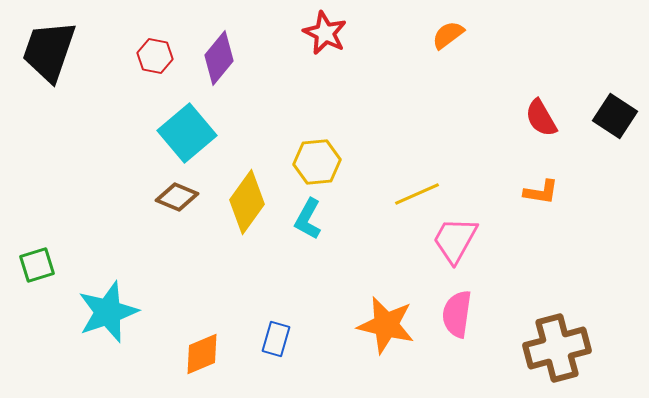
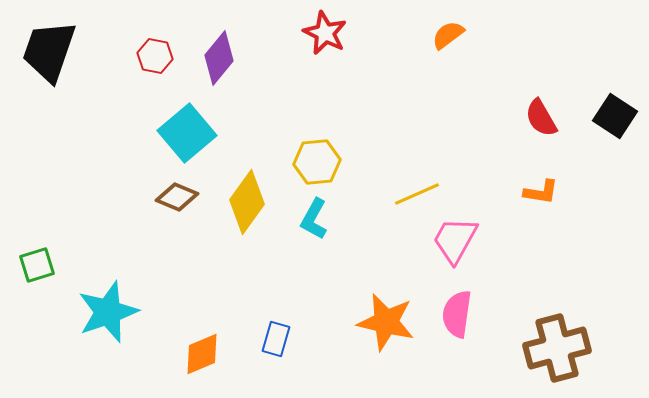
cyan L-shape: moved 6 px right
orange star: moved 3 px up
